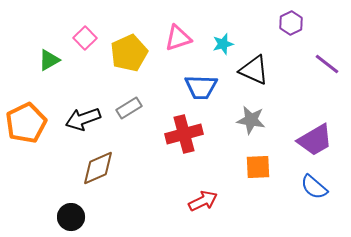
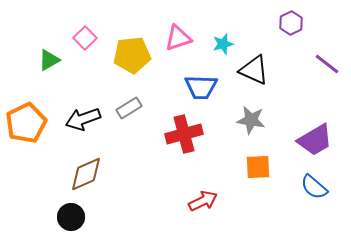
yellow pentagon: moved 3 px right, 2 px down; rotated 18 degrees clockwise
brown diamond: moved 12 px left, 6 px down
